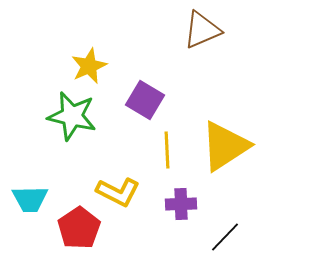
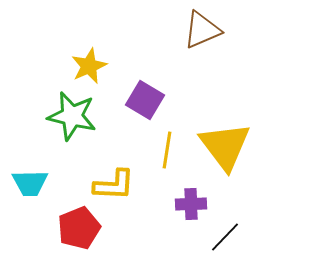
yellow triangle: rotated 34 degrees counterclockwise
yellow line: rotated 12 degrees clockwise
yellow L-shape: moved 4 px left, 7 px up; rotated 24 degrees counterclockwise
cyan trapezoid: moved 16 px up
purple cross: moved 10 px right
red pentagon: rotated 12 degrees clockwise
